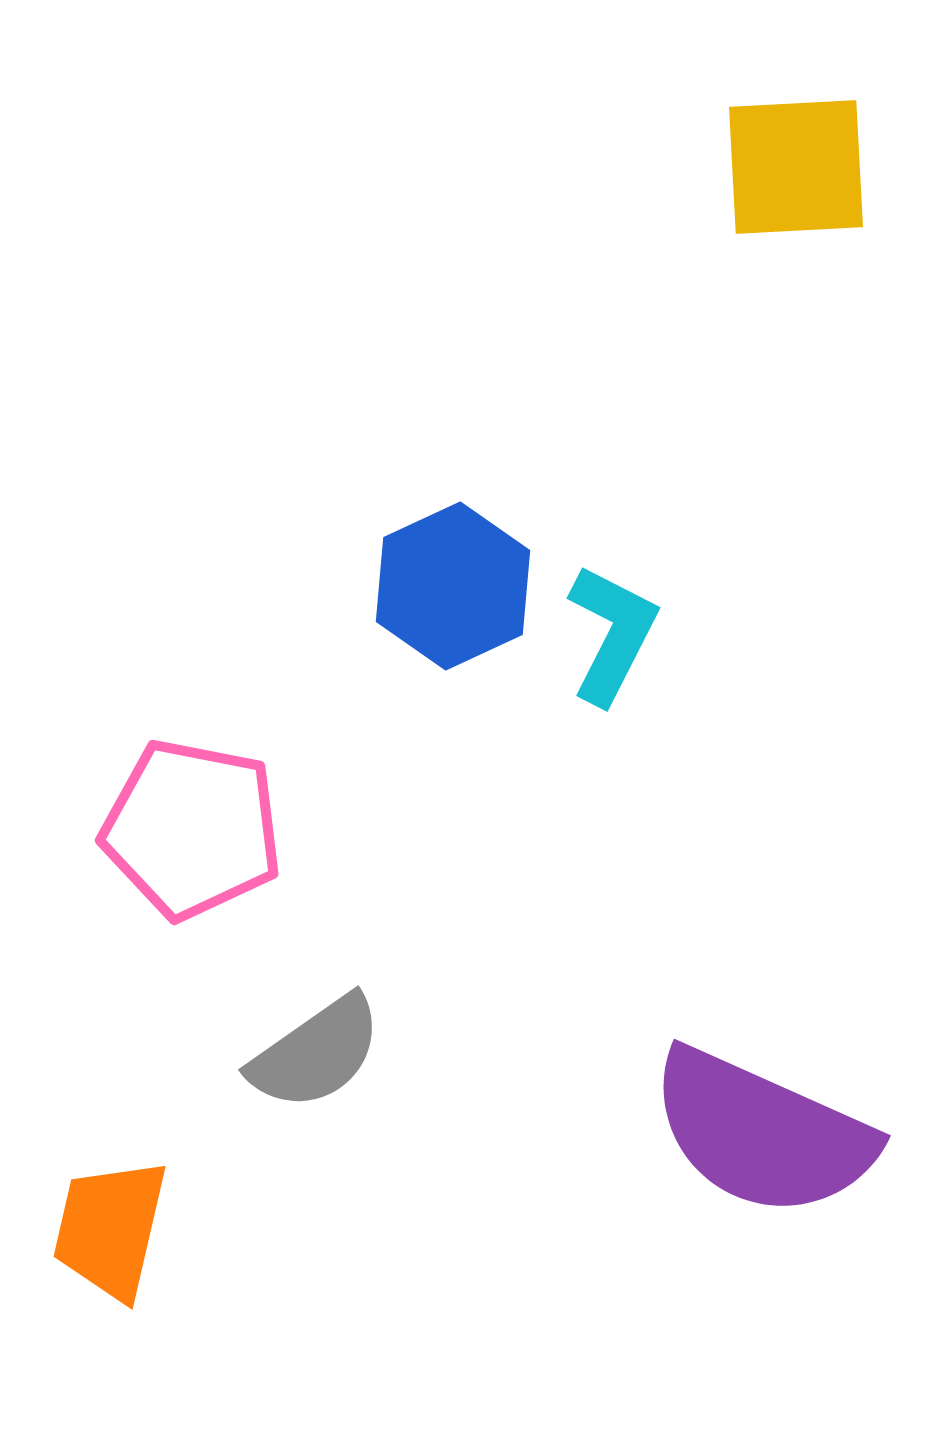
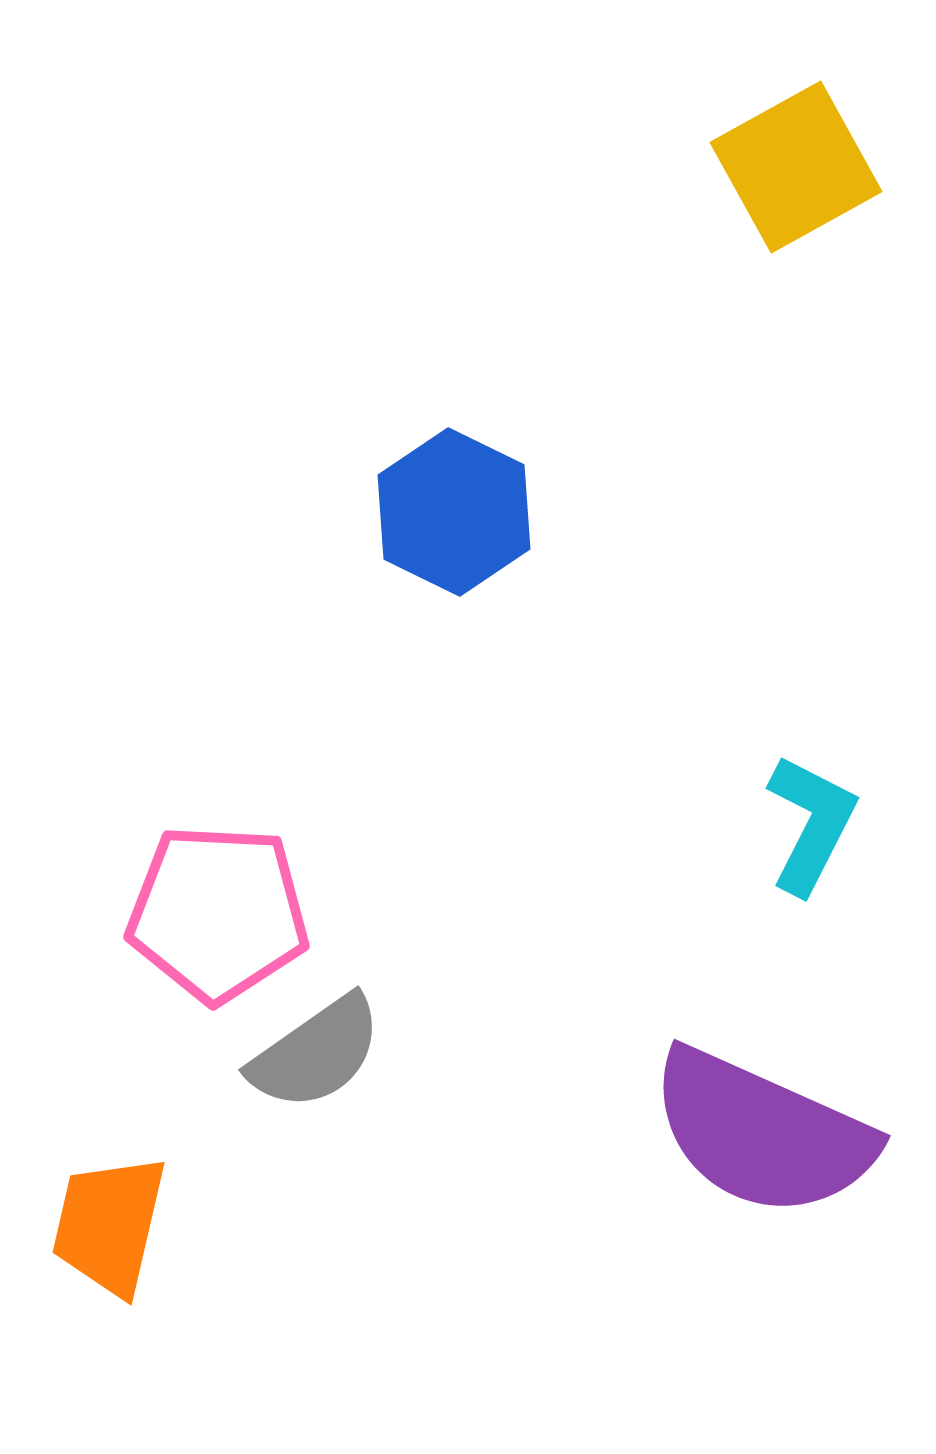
yellow square: rotated 26 degrees counterclockwise
blue hexagon: moved 1 px right, 74 px up; rotated 9 degrees counterclockwise
cyan L-shape: moved 199 px right, 190 px down
pink pentagon: moved 26 px right, 84 px down; rotated 8 degrees counterclockwise
orange trapezoid: moved 1 px left, 4 px up
